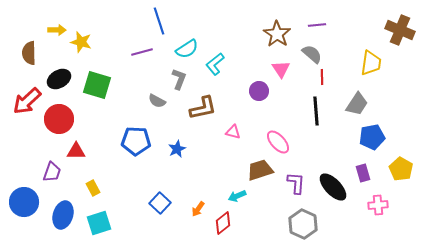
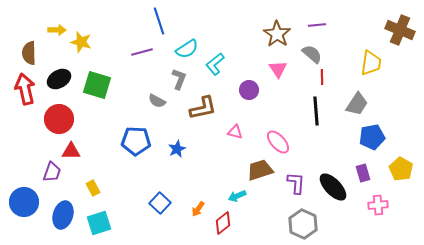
pink triangle at (281, 69): moved 3 px left
purple circle at (259, 91): moved 10 px left, 1 px up
red arrow at (27, 101): moved 2 px left, 12 px up; rotated 120 degrees clockwise
pink triangle at (233, 132): moved 2 px right
red triangle at (76, 151): moved 5 px left
